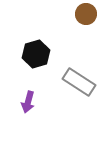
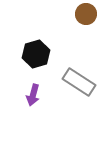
purple arrow: moved 5 px right, 7 px up
